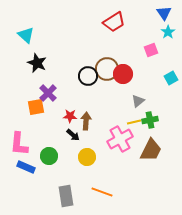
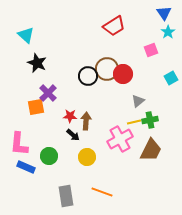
red trapezoid: moved 4 px down
